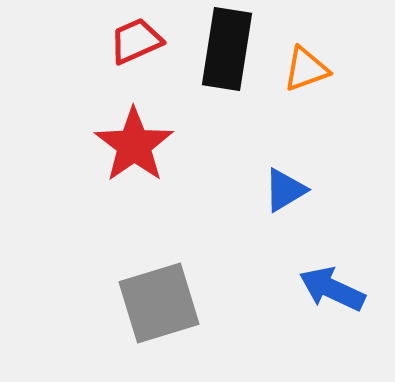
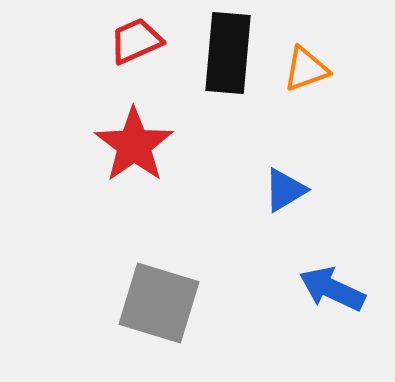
black rectangle: moved 1 px right, 4 px down; rotated 4 degrees counterclockwise
gray square: rotated 34 degrees clockwise
